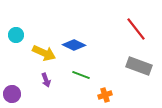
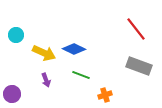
blue diamond: moved 4 px down
